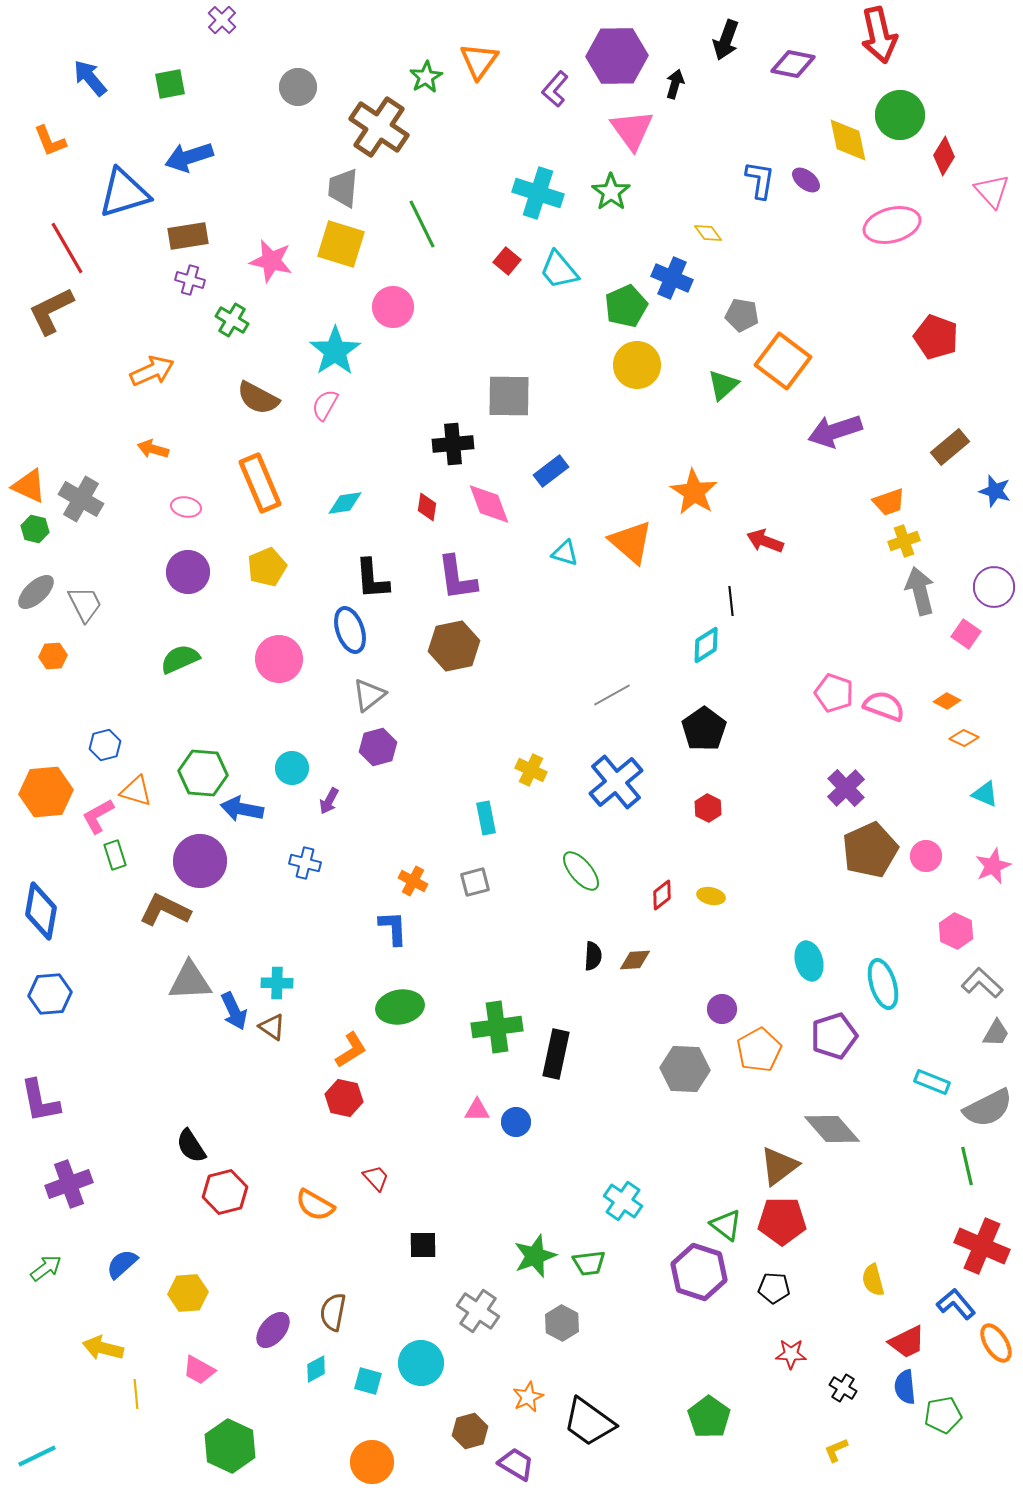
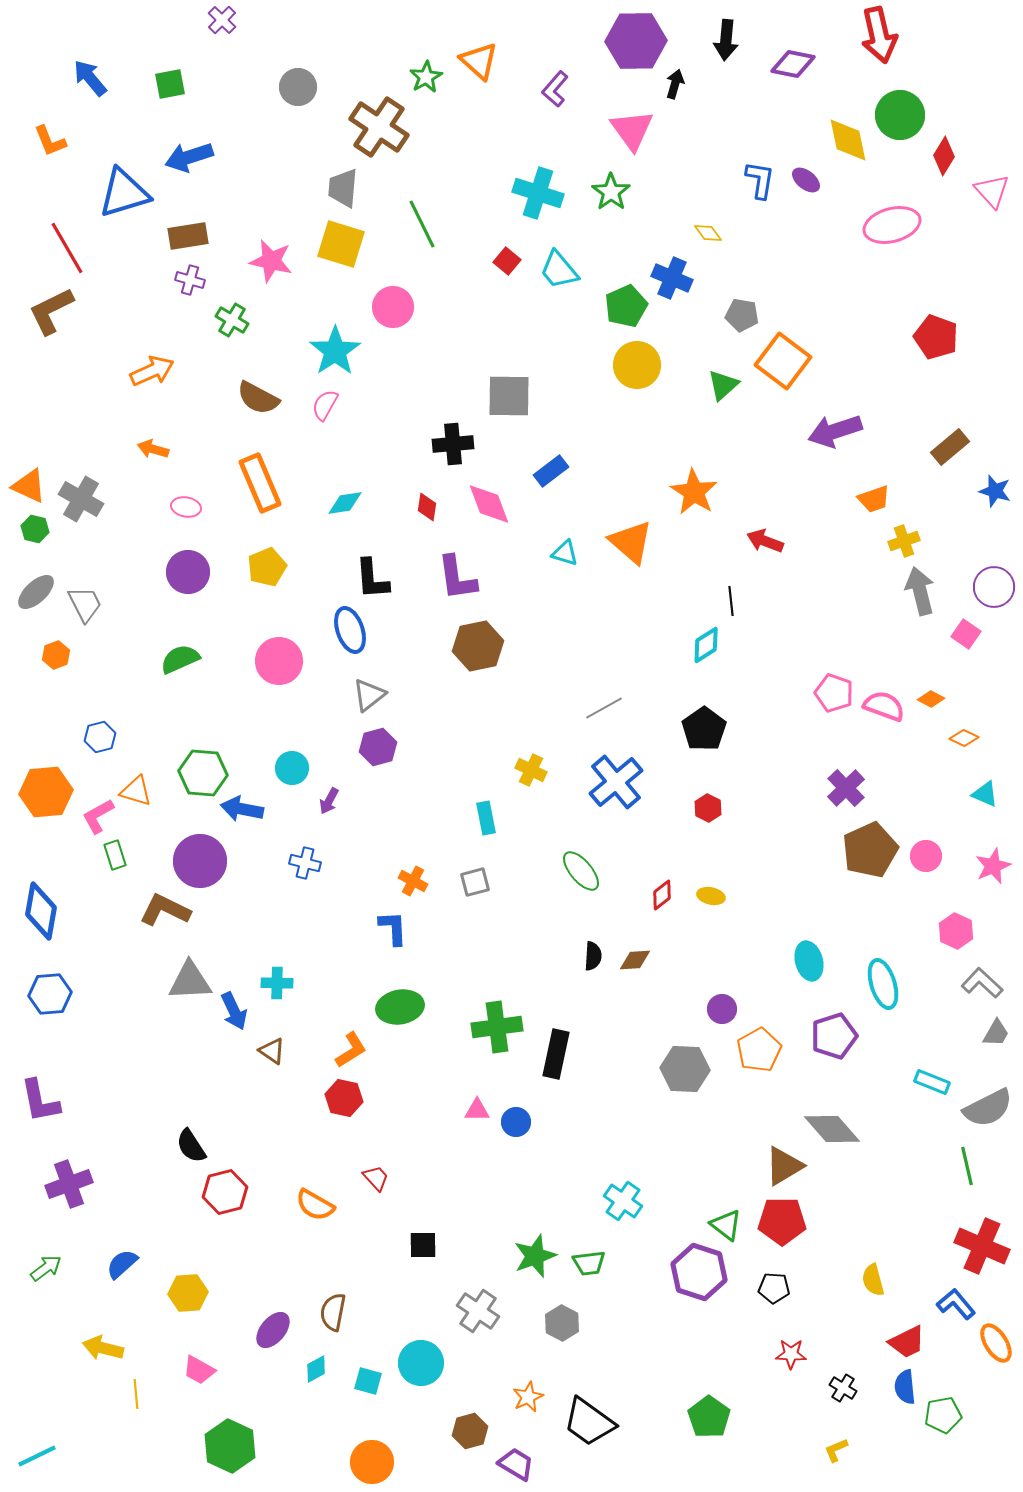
black arrow at (726, 40): rotated 15 degrees counterclockwise
purple hexagon at (617, 56): moved 19 px right, 15 px up
orange triangle at (479, 61): rotated 24 degrees counterclockwise
orange trapezoid at (889, 502): moved 15 px left, 3 px up
brown hexagon at (454, 646): moved 24 px right
orange hexagon at (53, 656): moved 3 px right, 1 px up; rotated 16 degrees counterclockwise
pink circle at (279, 659): moved 2 px down
gray line at (612, 695): moved 8 px left, 13 px down
orange diamond at (947, 701): moved 16 px left, 2 px up
blue hexagon at (105, 745): moved 5 px left, 8 px up
brown triangle at (272, 1027): moved 24 px down
brown triangle at (779, 1166): moved 5 px right; rotated 6 degrees clockwise
